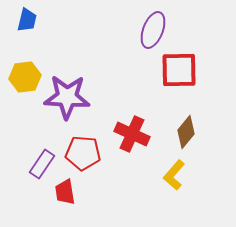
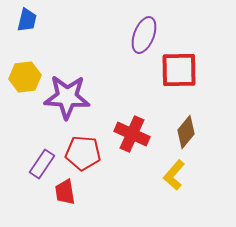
purple ellipse: moved 9 px left, 5 px down
